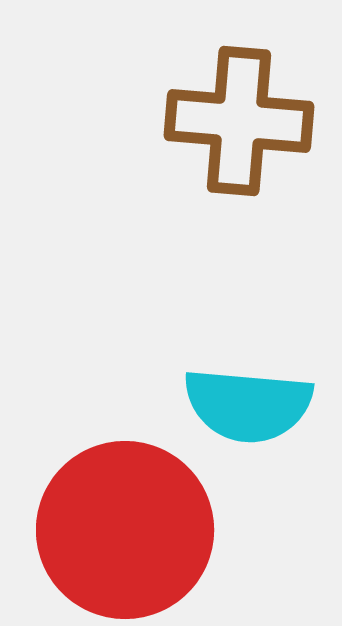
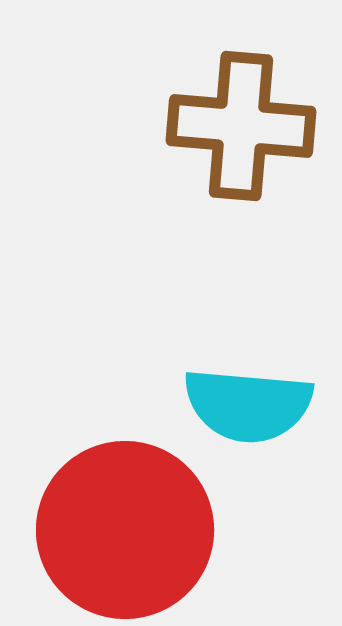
brown cross: moved 2 px right, 5 px down
